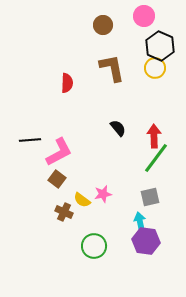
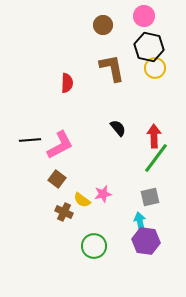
black hexagon: moved 11 px left, 1 px down; rotated 12 degrees counterclockwise
pink L-shape: moved 1 px right, 7 px up
